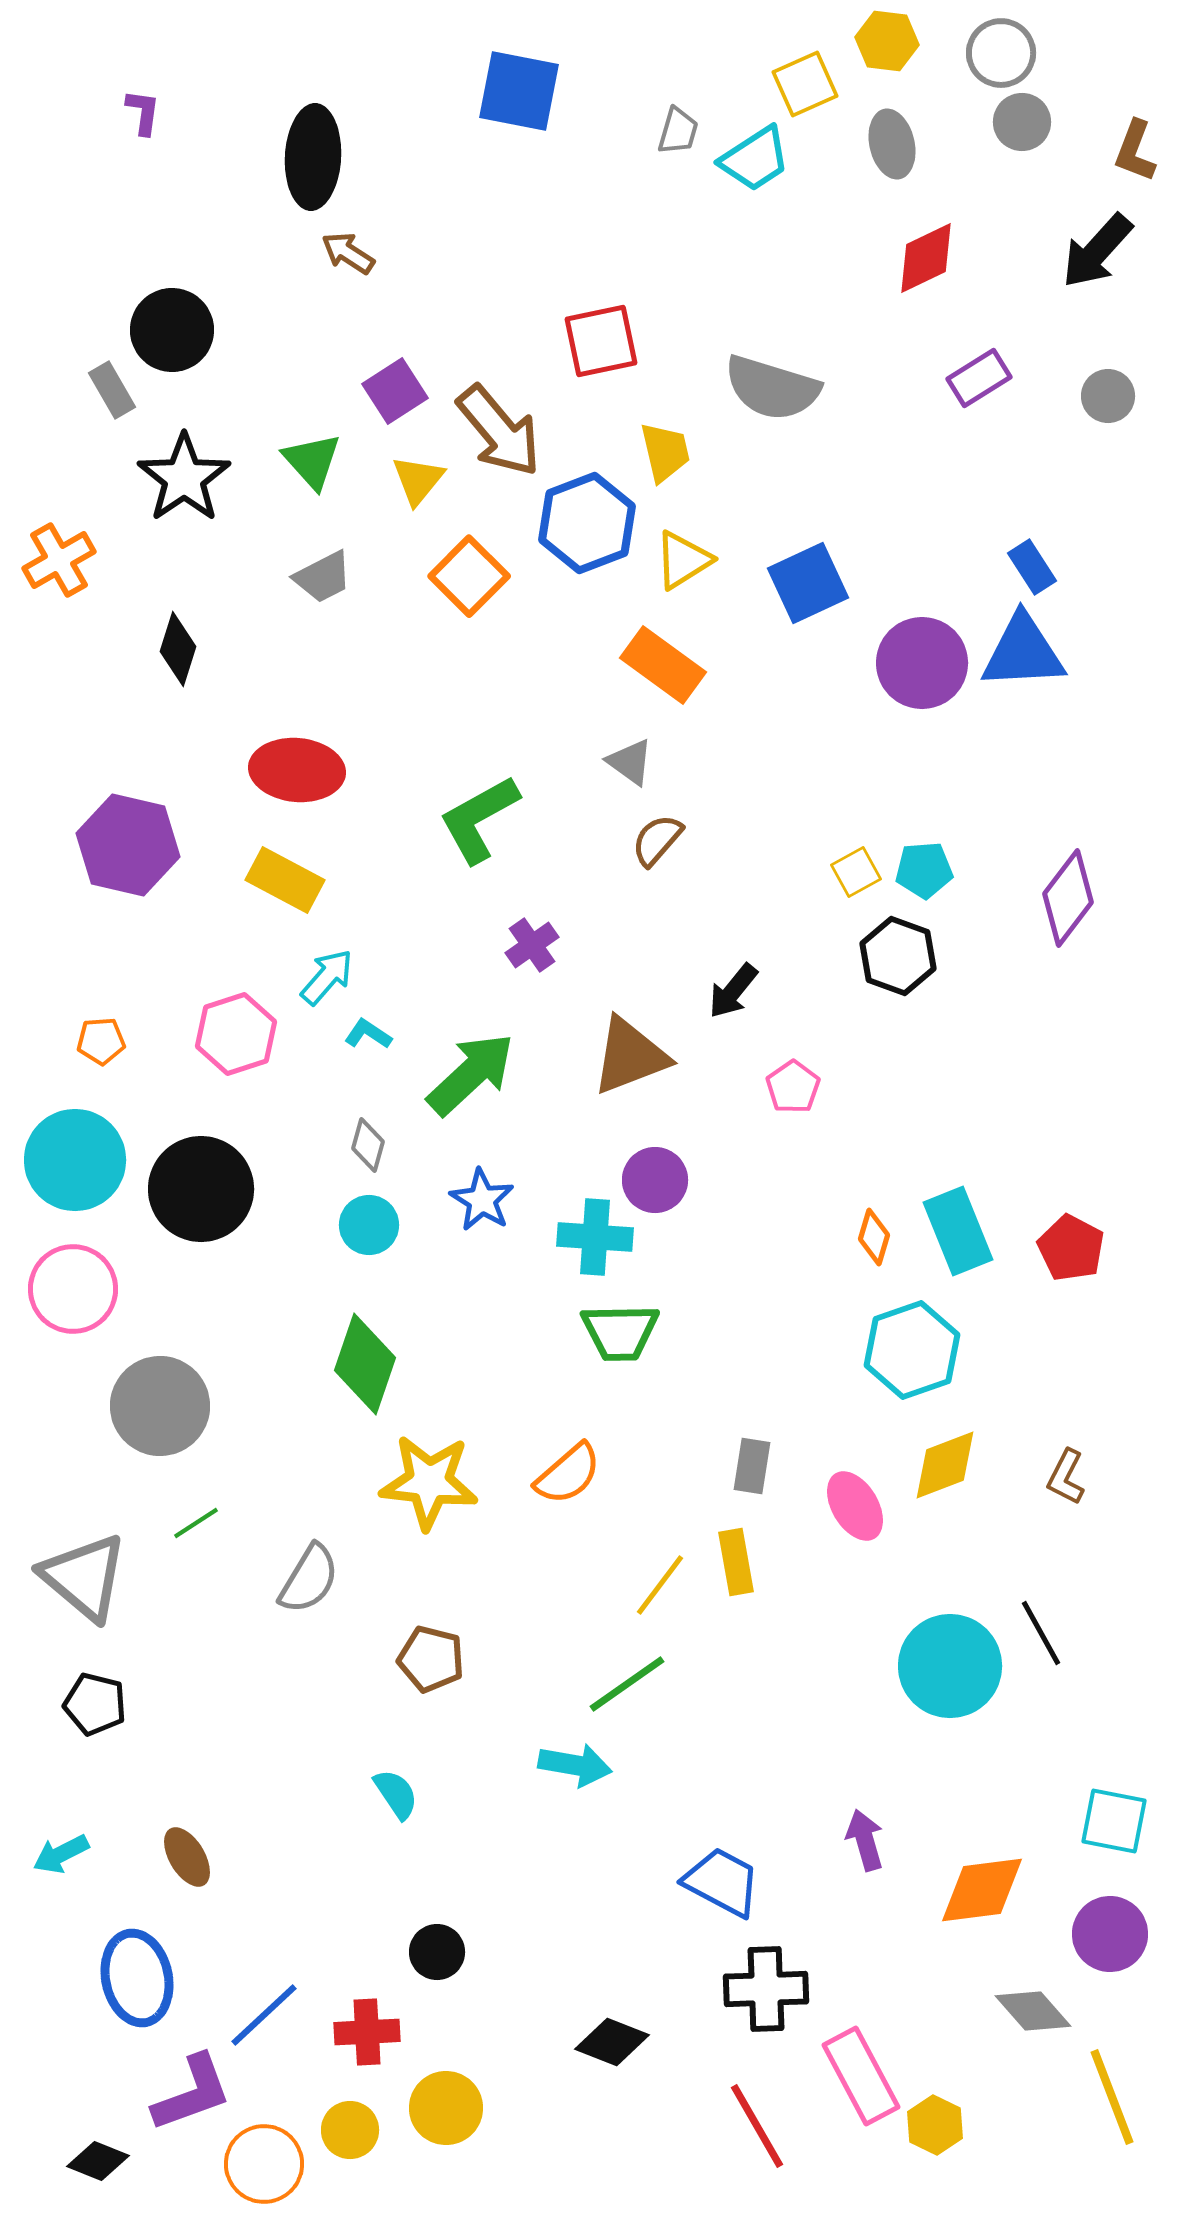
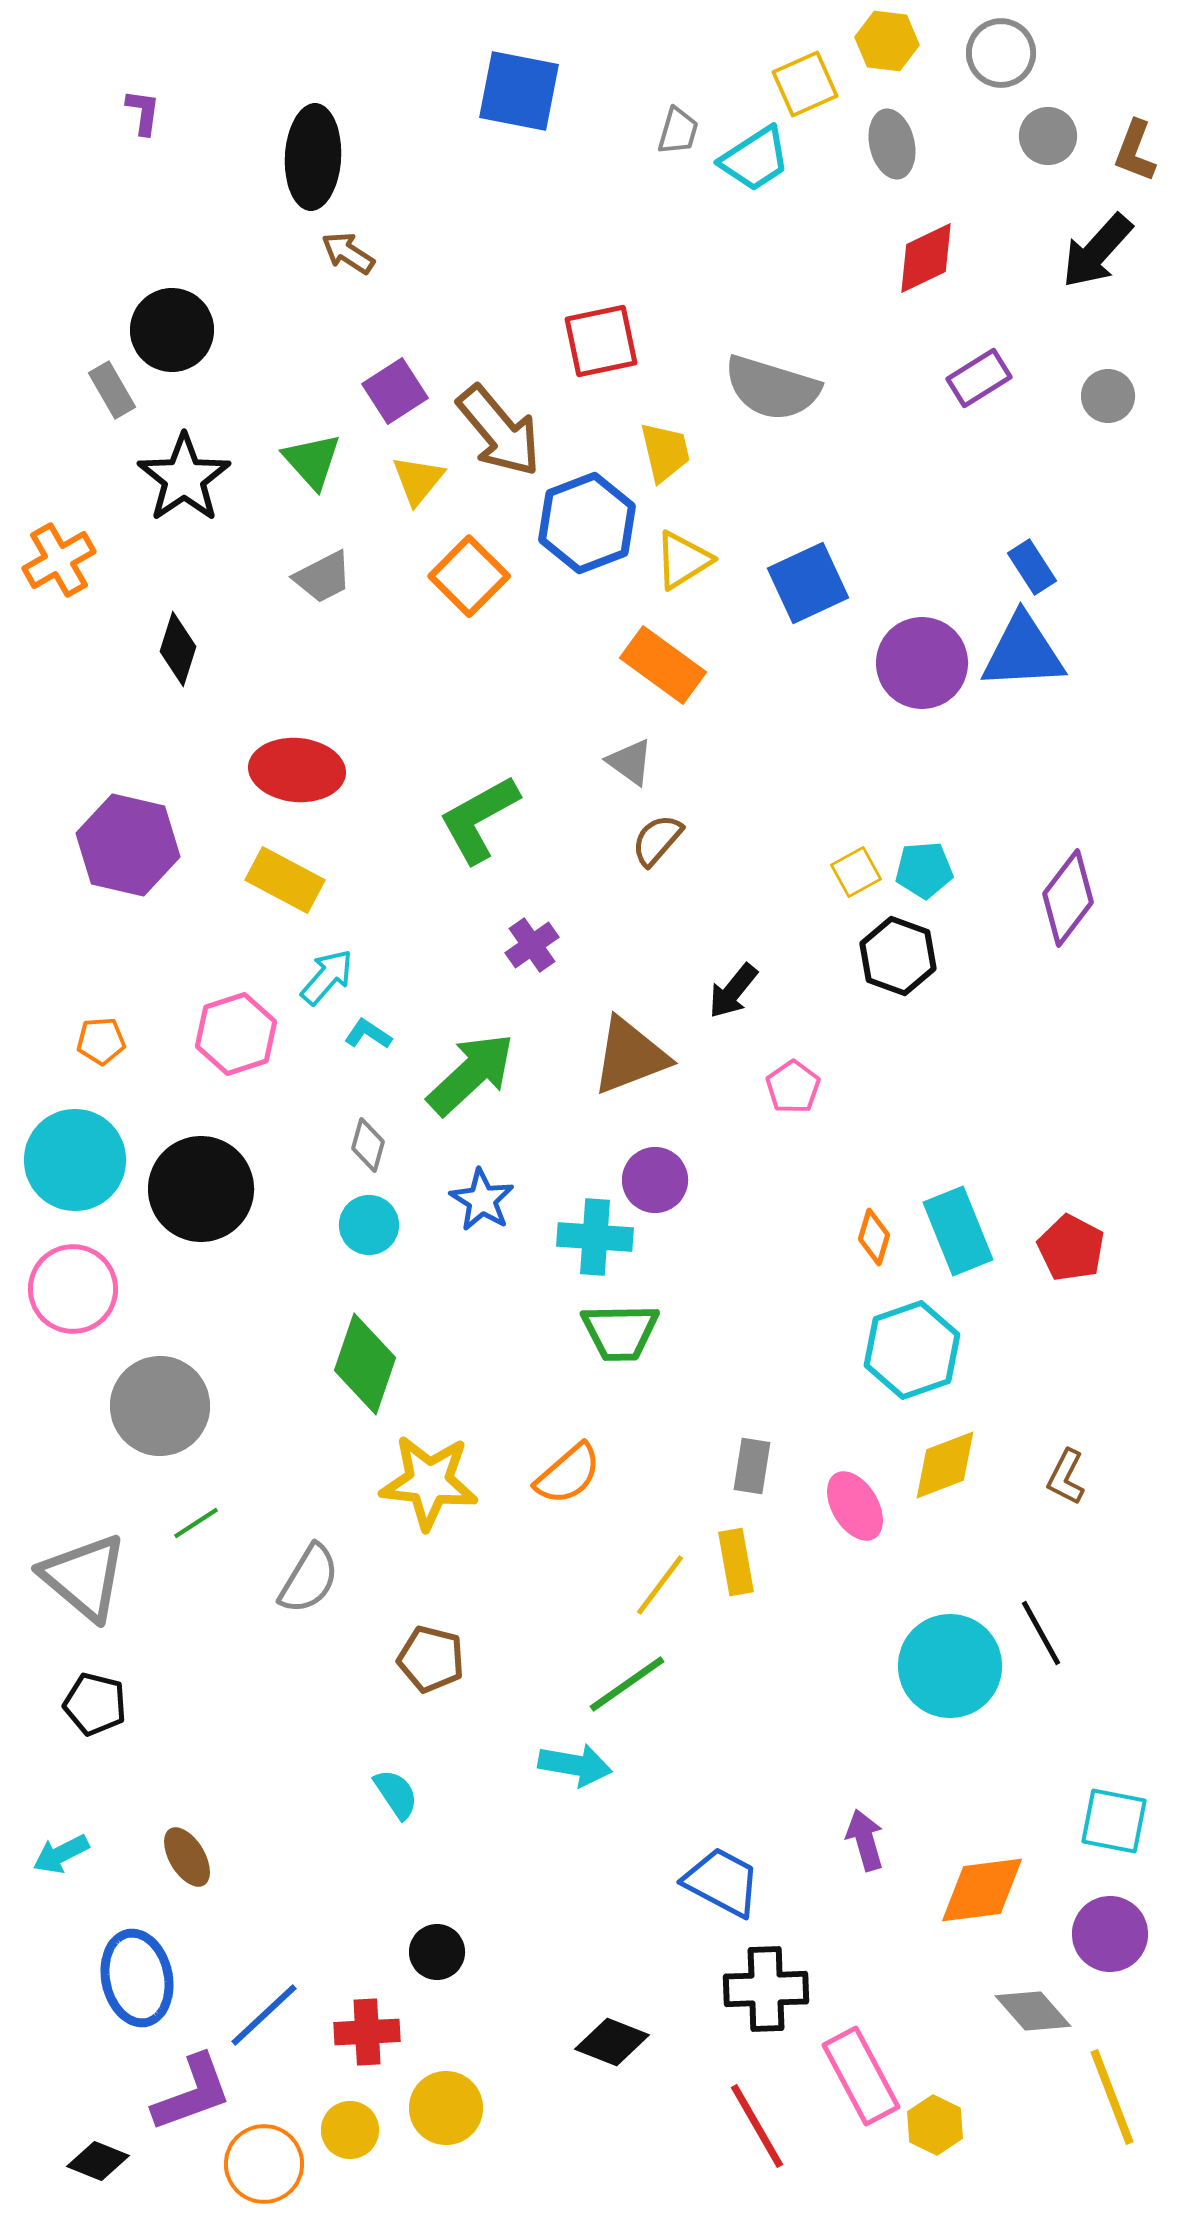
gray circle at (1022, 122): moved 26 px right, 14 px down
